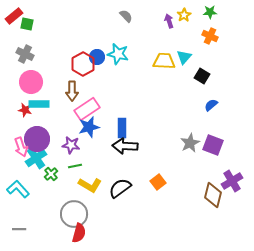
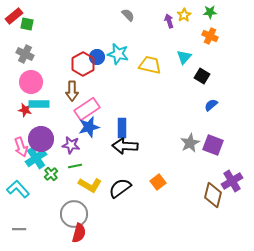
gray semicircle: moved 2 px right, 1 px up
yellow trapezoid: moved 14 px left, 4 px down; rotated 10 degrees clockwise
purple circle: moved 4 px right
